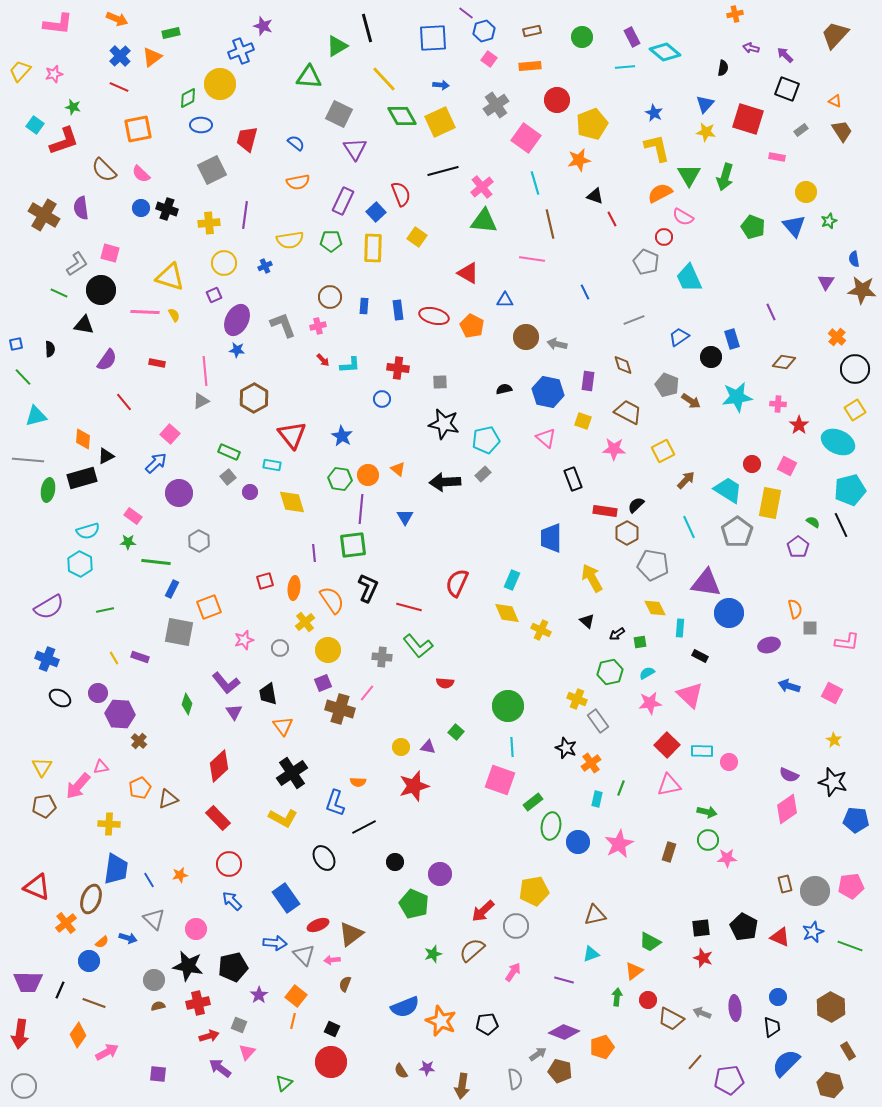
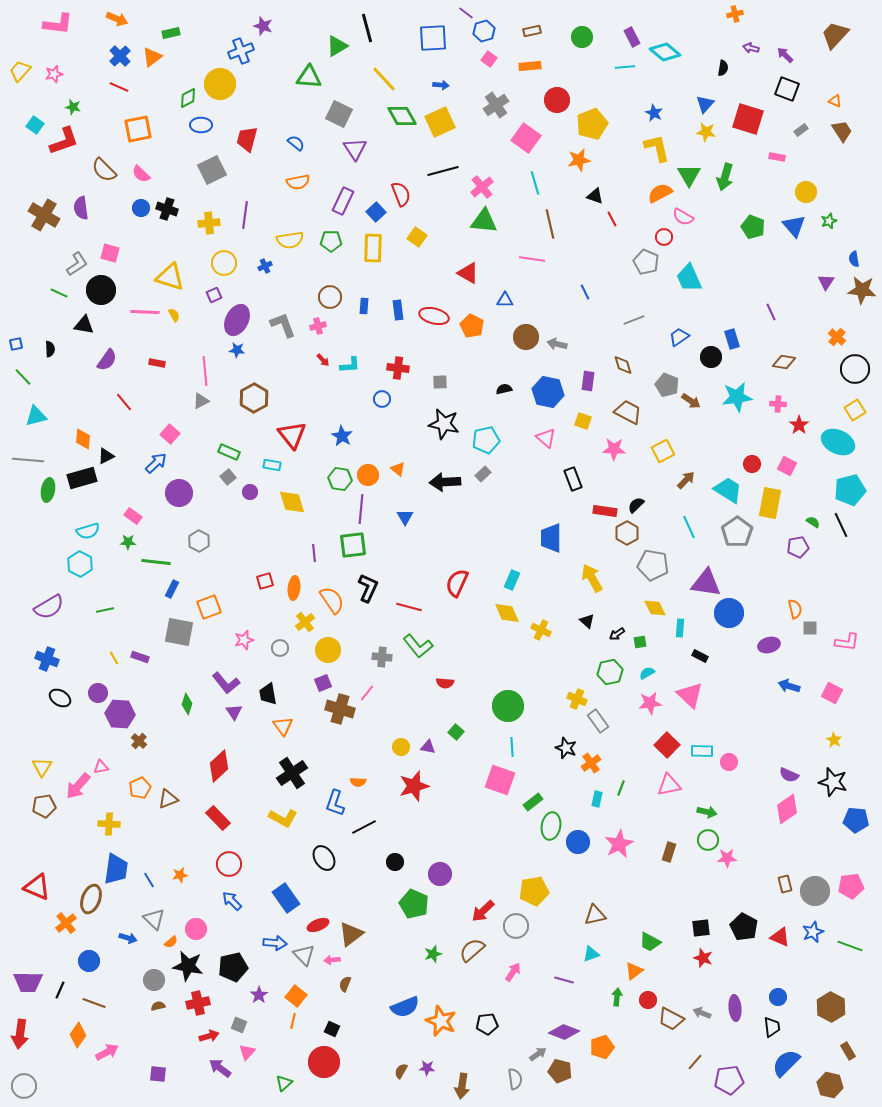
purple pentagon at (798, 547): rotated 25 degrees clockwise
orange semicircle at (102, 942): moved 69 px right
red circle at (331, 1062): moved 7 px left
brown semicircle at (401, 1071): rotated 63 degrees clockwise
